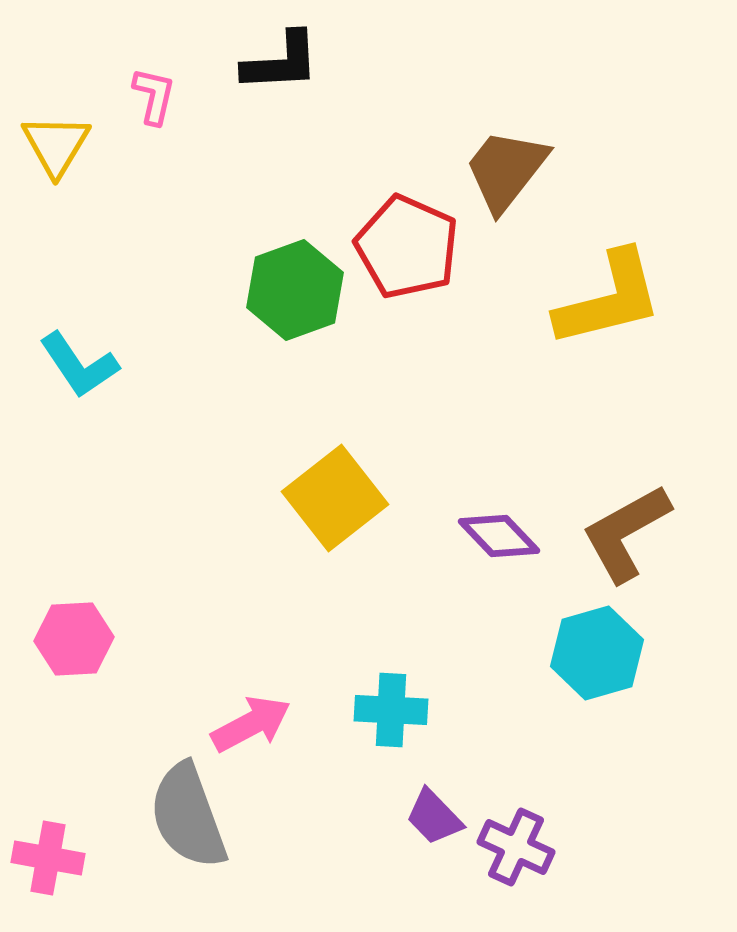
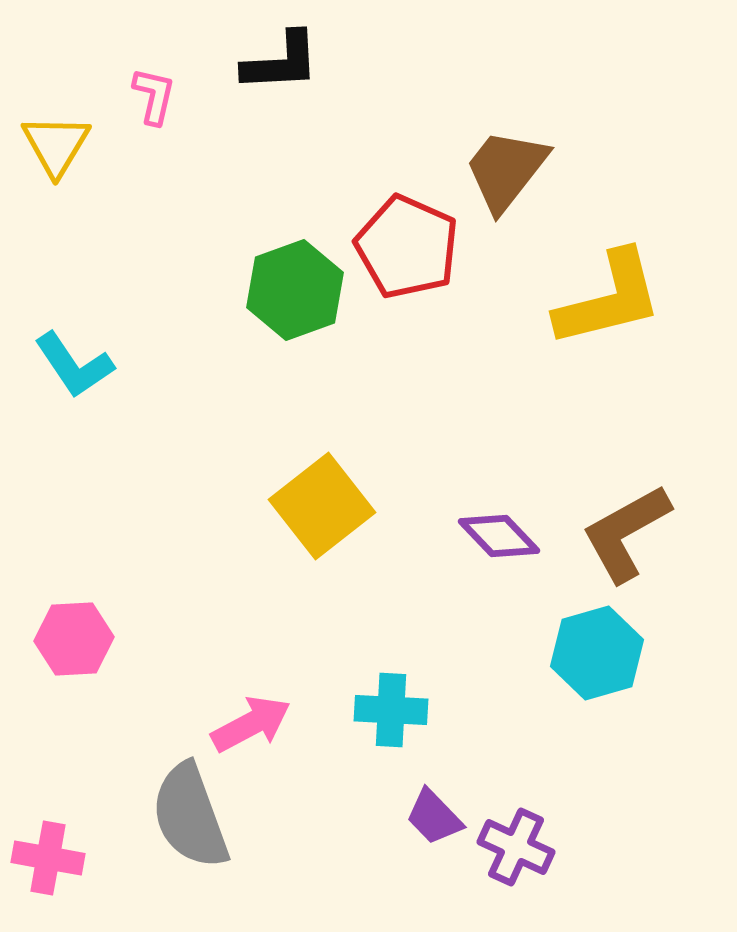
cyan L-shape: moved 5 px left
yellow square: moved 13 px left, 8 px down
gray semicircle: moved 2 px right
